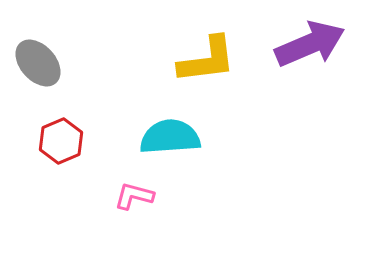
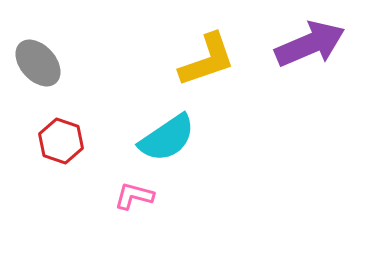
yellow L-shape: rotated 12 degrees counterclockwise
cyan semicircle: moved 3 px left, 1 px down; rotated 150 degrees clockwise
red hexagon: rotated 18 degrees counterclockwise
